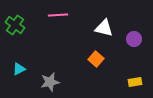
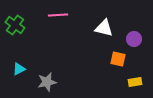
orange square: moved 22 px right; rotated 28 degrees counterclockwise
gray star: moved 3 px left
